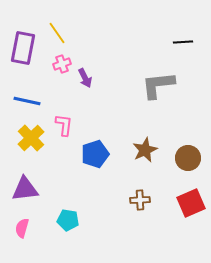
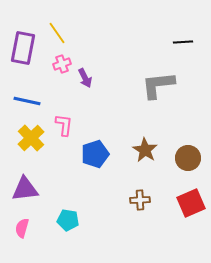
brown star: rotated 15 degrees counterclockwise
